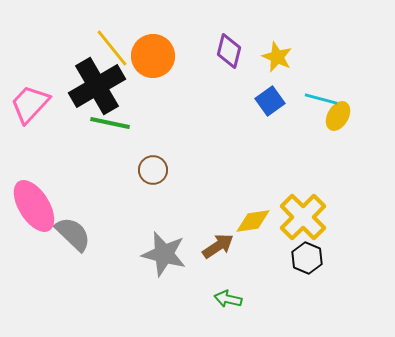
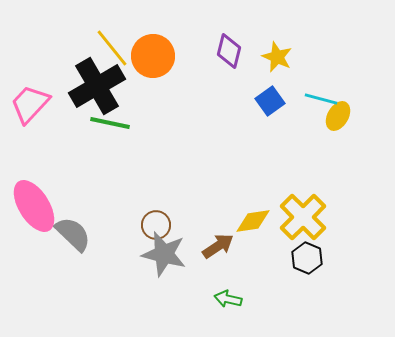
brown circle: moved 3 px right, 55 px down
